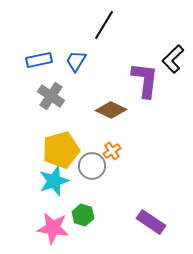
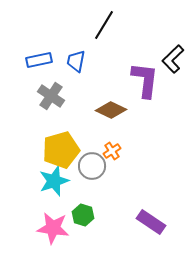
blue trapezoid: rotated 20 degrees counterclockwise
